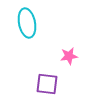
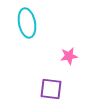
purple square: moved 4 px right, 5 px down
